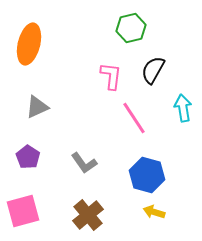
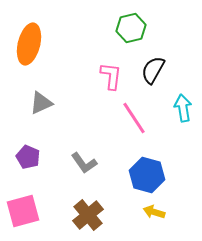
gray triangle: moved 4 px right, 4 px up
purple pentagon: rotated 10 degrees counterclockwise
